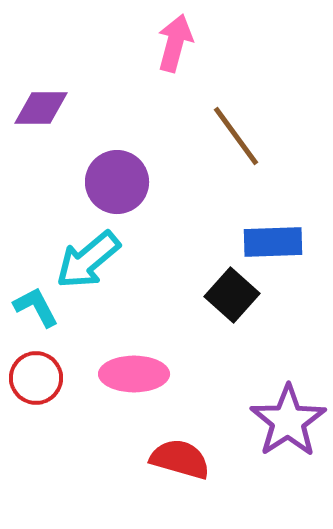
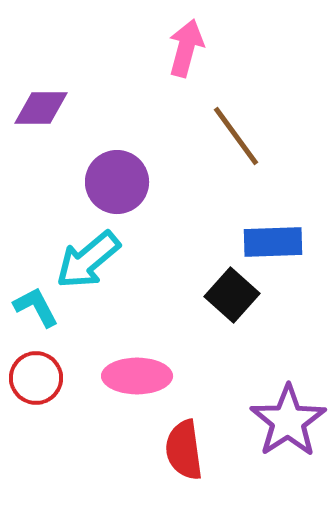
pink arrow: moved 11 px right, 5 px down
pink ellipse: moved 3 px right, 2 px down
red semicircle: moved 4 px right, 9 px up; rotated 114 degrees counterclockwise
